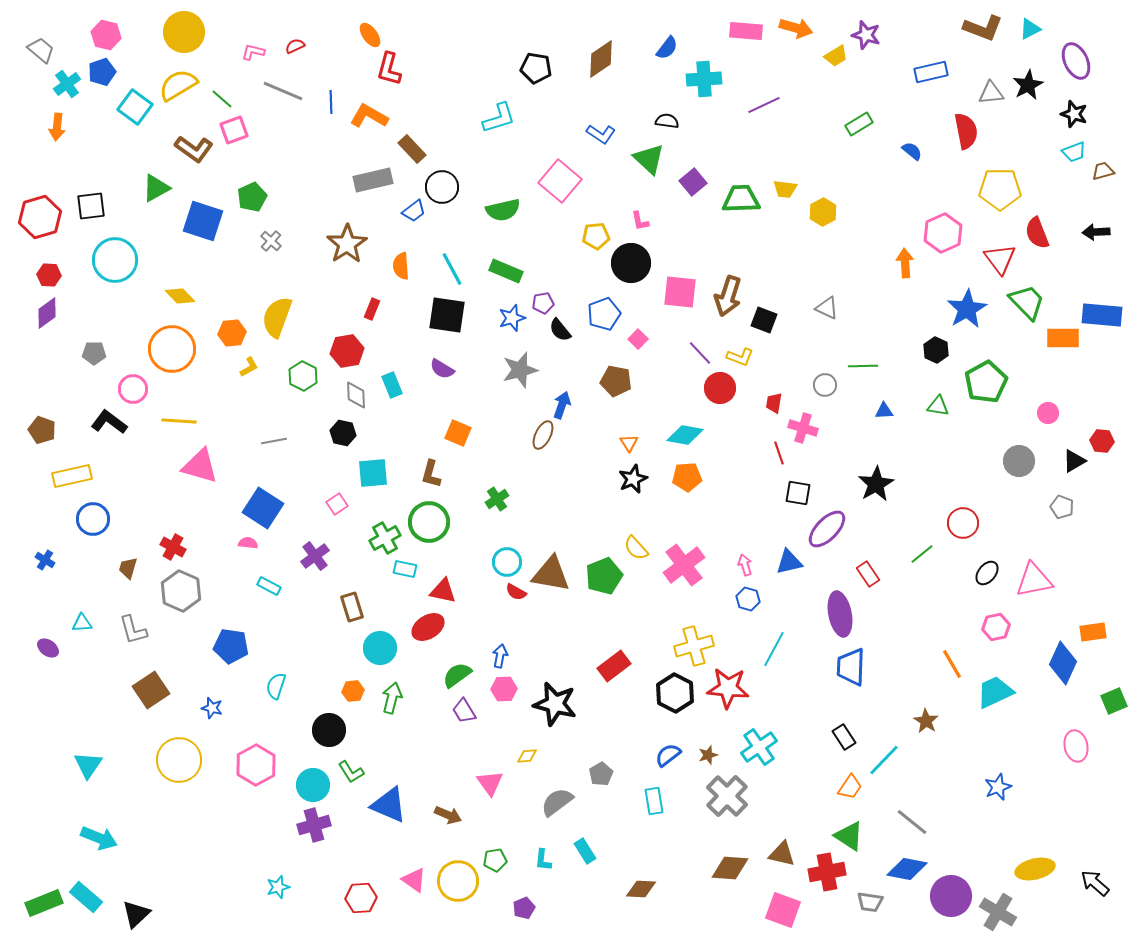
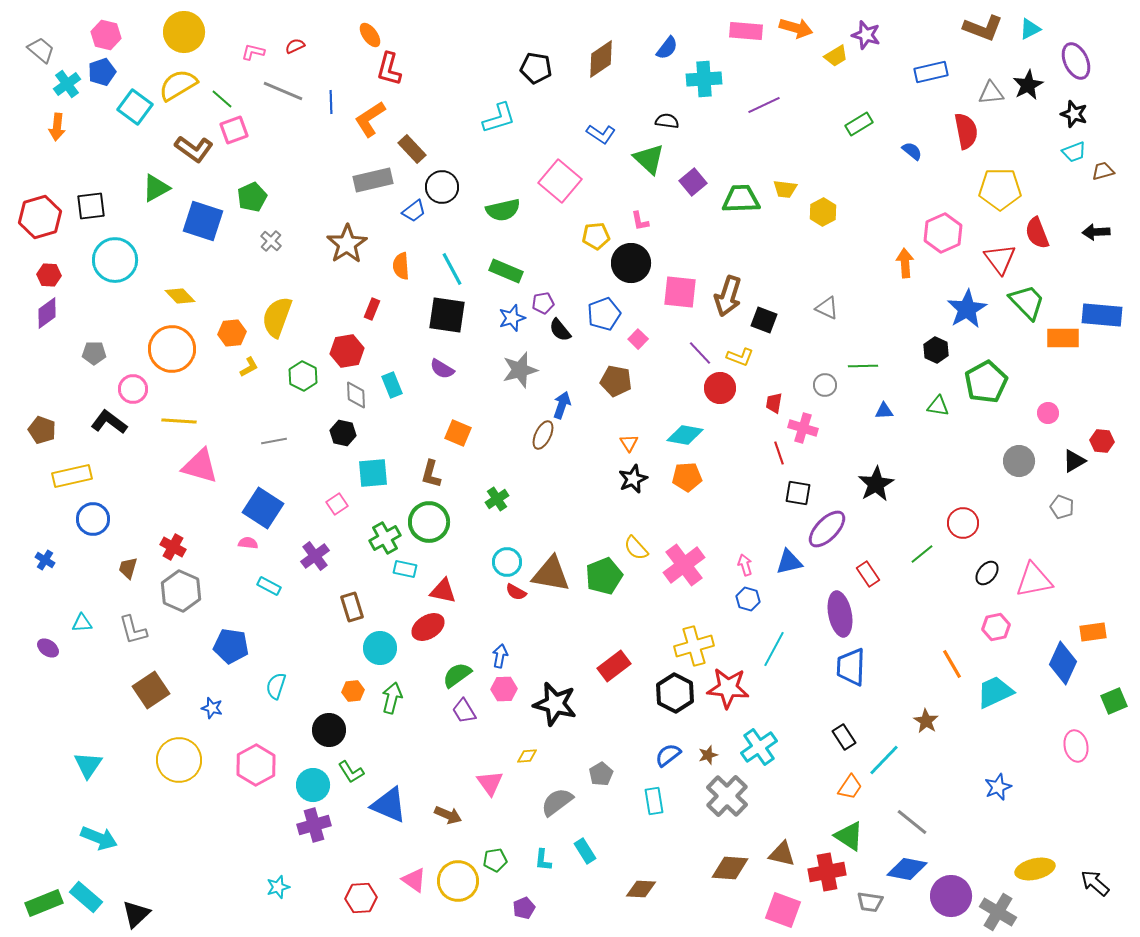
orange L-shape at (369, 116): moved 1 px right, 3 px down; rotated 63 degrees counterclockwise
